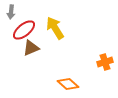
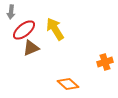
yellow arrow: moved 1 px down
